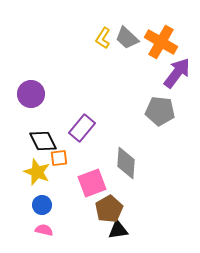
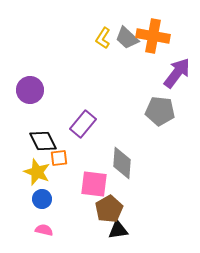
orange cross: moved 8 px left, 6 px up; rotated 20 degrees counterclockwise
purple circle: moved 1 px left, 4 px up
purple rectangle: moved 1 px right, 4 px up
gray diamond: moved 4 px left
pink square: moved 2 px right, 1 px down; rotated 28 degrees clockwise
blue circle: moved 6 px up
